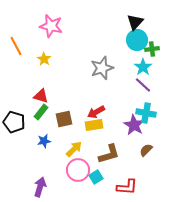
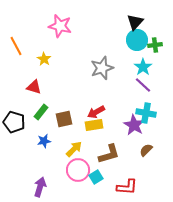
pink star: moved 9 px right
green cross: moved 3 px right, 4 px up
red triangle: moved 7 px left, 9 px up
